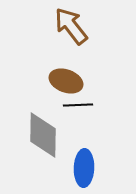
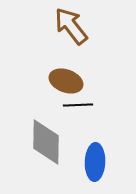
gray diamond: moved 3 px right, 7 px down
blue ellipse: moved 11 px right, 6 px up
